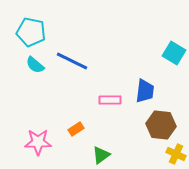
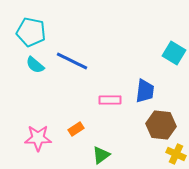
pink star: moved 4 px up
